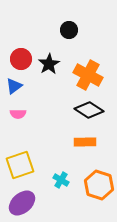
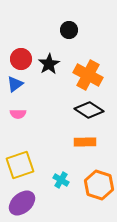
blue triangle: moved 1 px right, 2 px up
